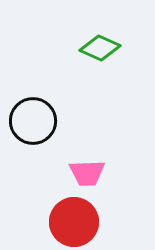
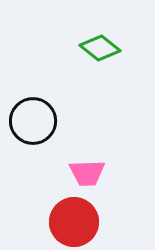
green diamond: rotated 15 degrees clockwise
